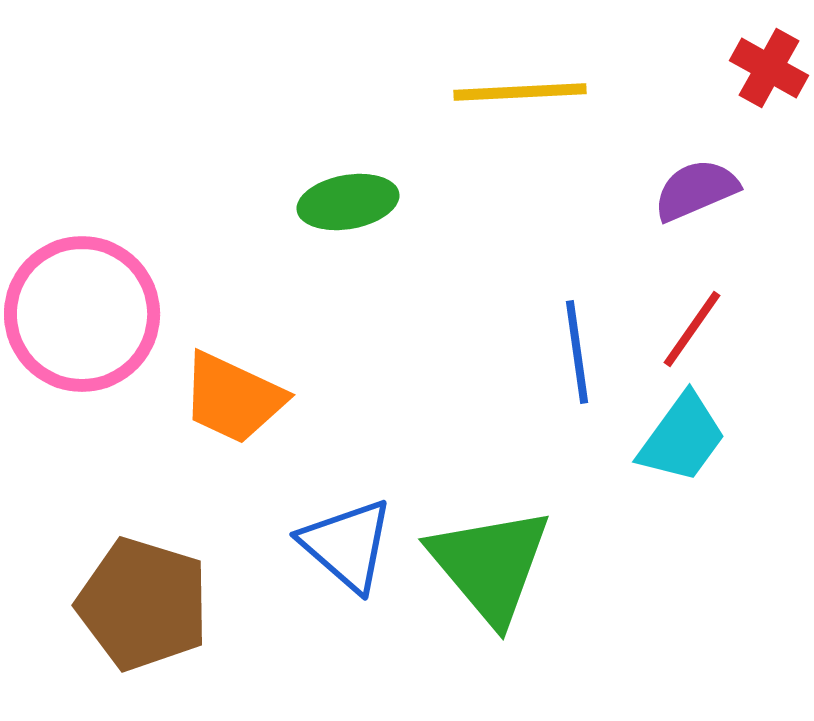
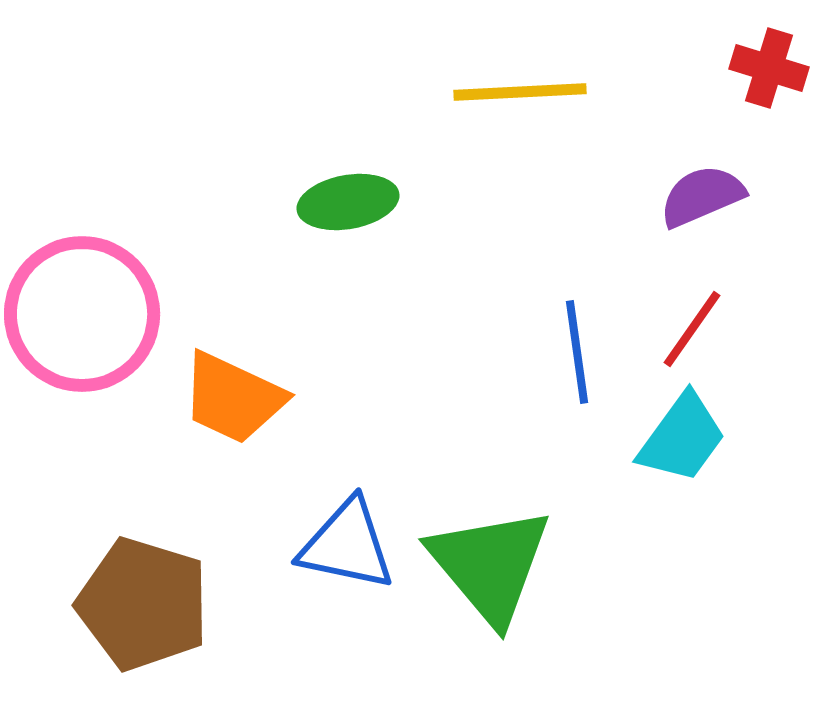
red cross: rotated 12 degrees counterclockwise
purple semicircle: moved 6 px right, 6 px down
blue triangle: rotated 29 degrees counterclockwise
